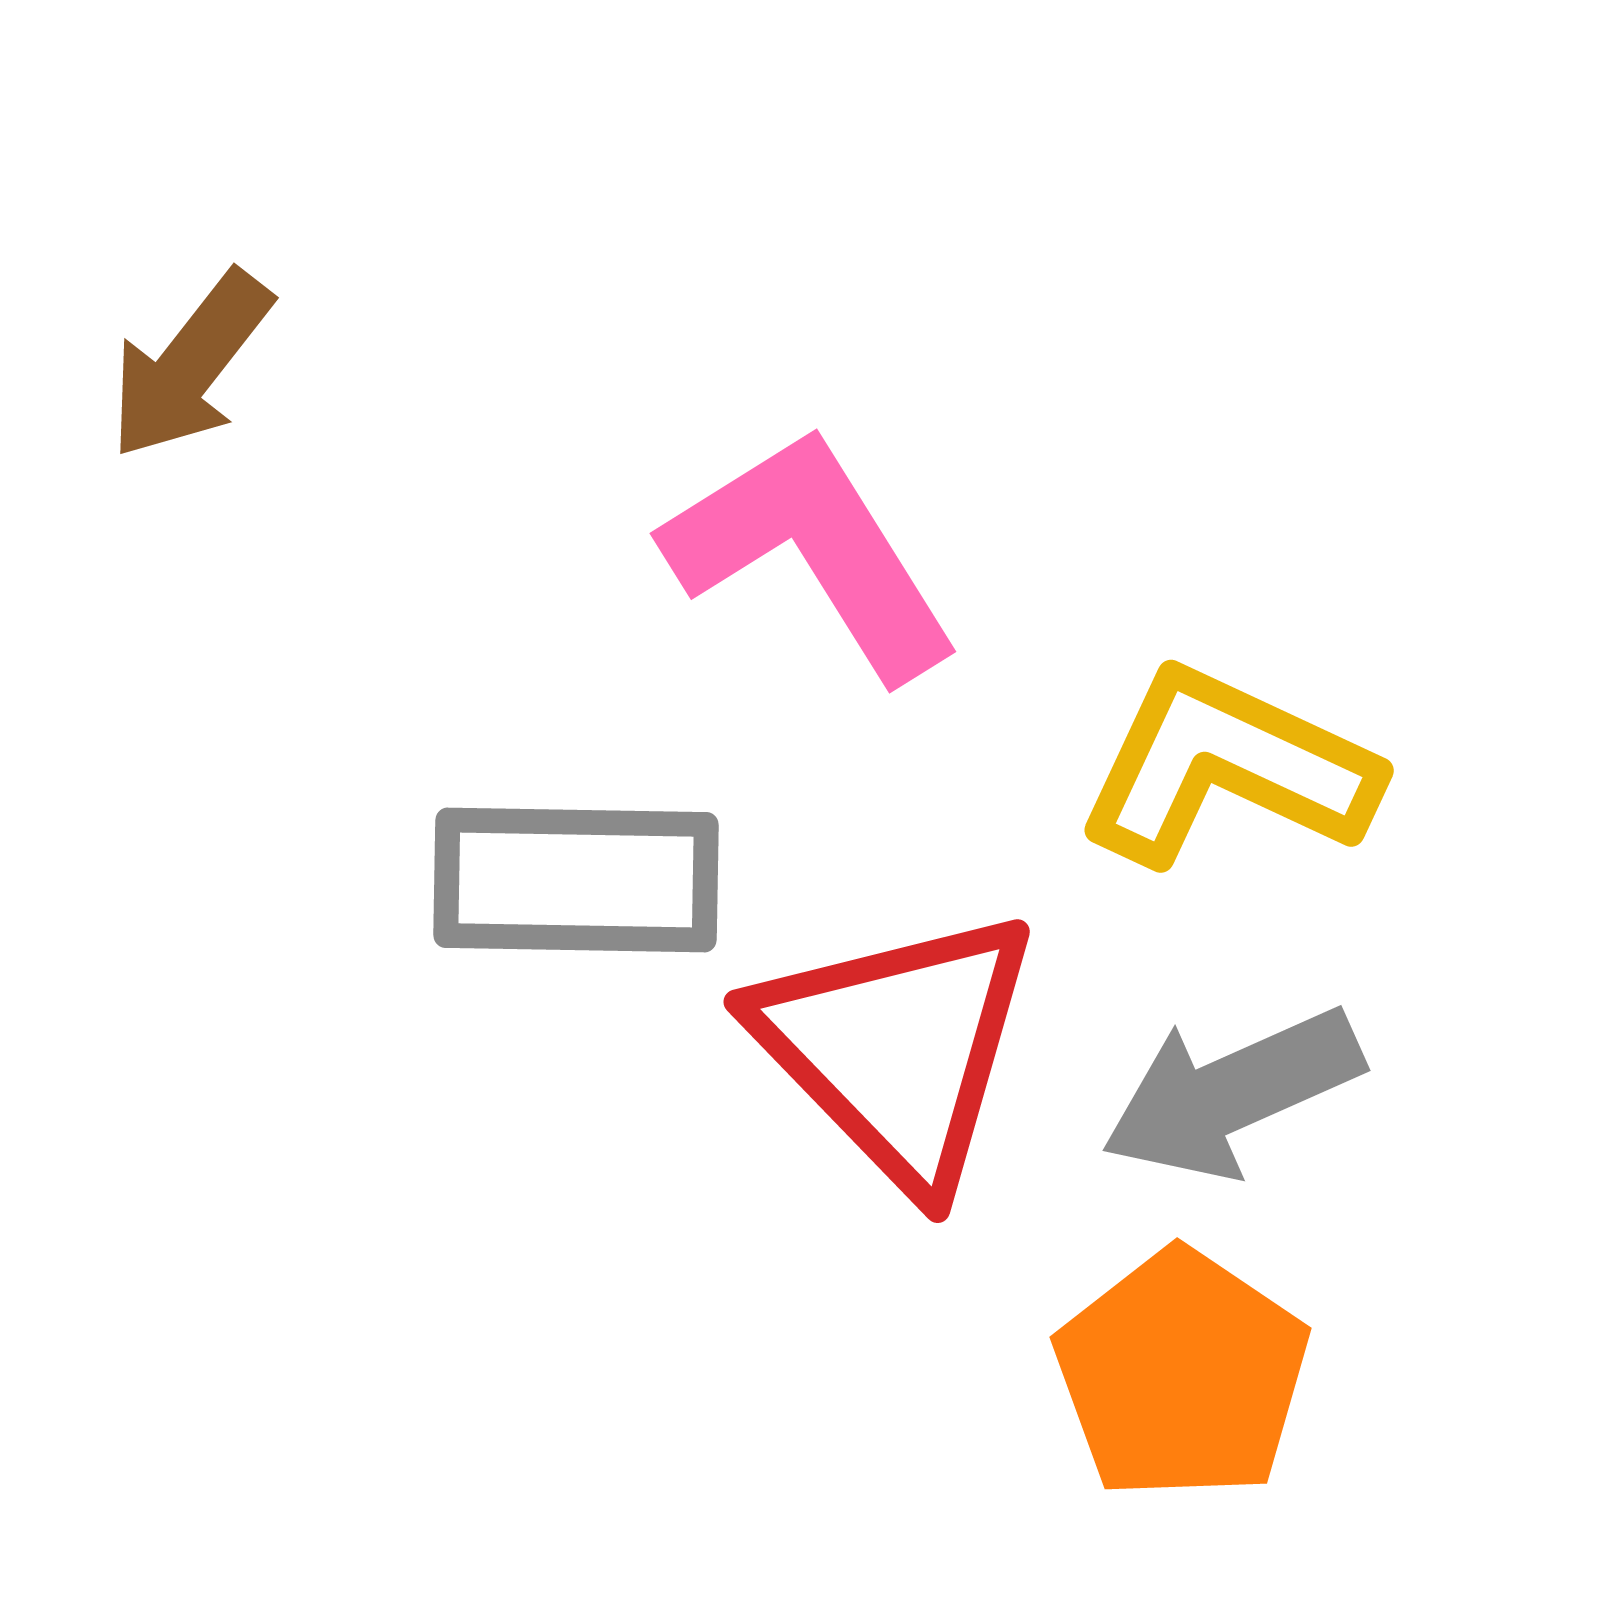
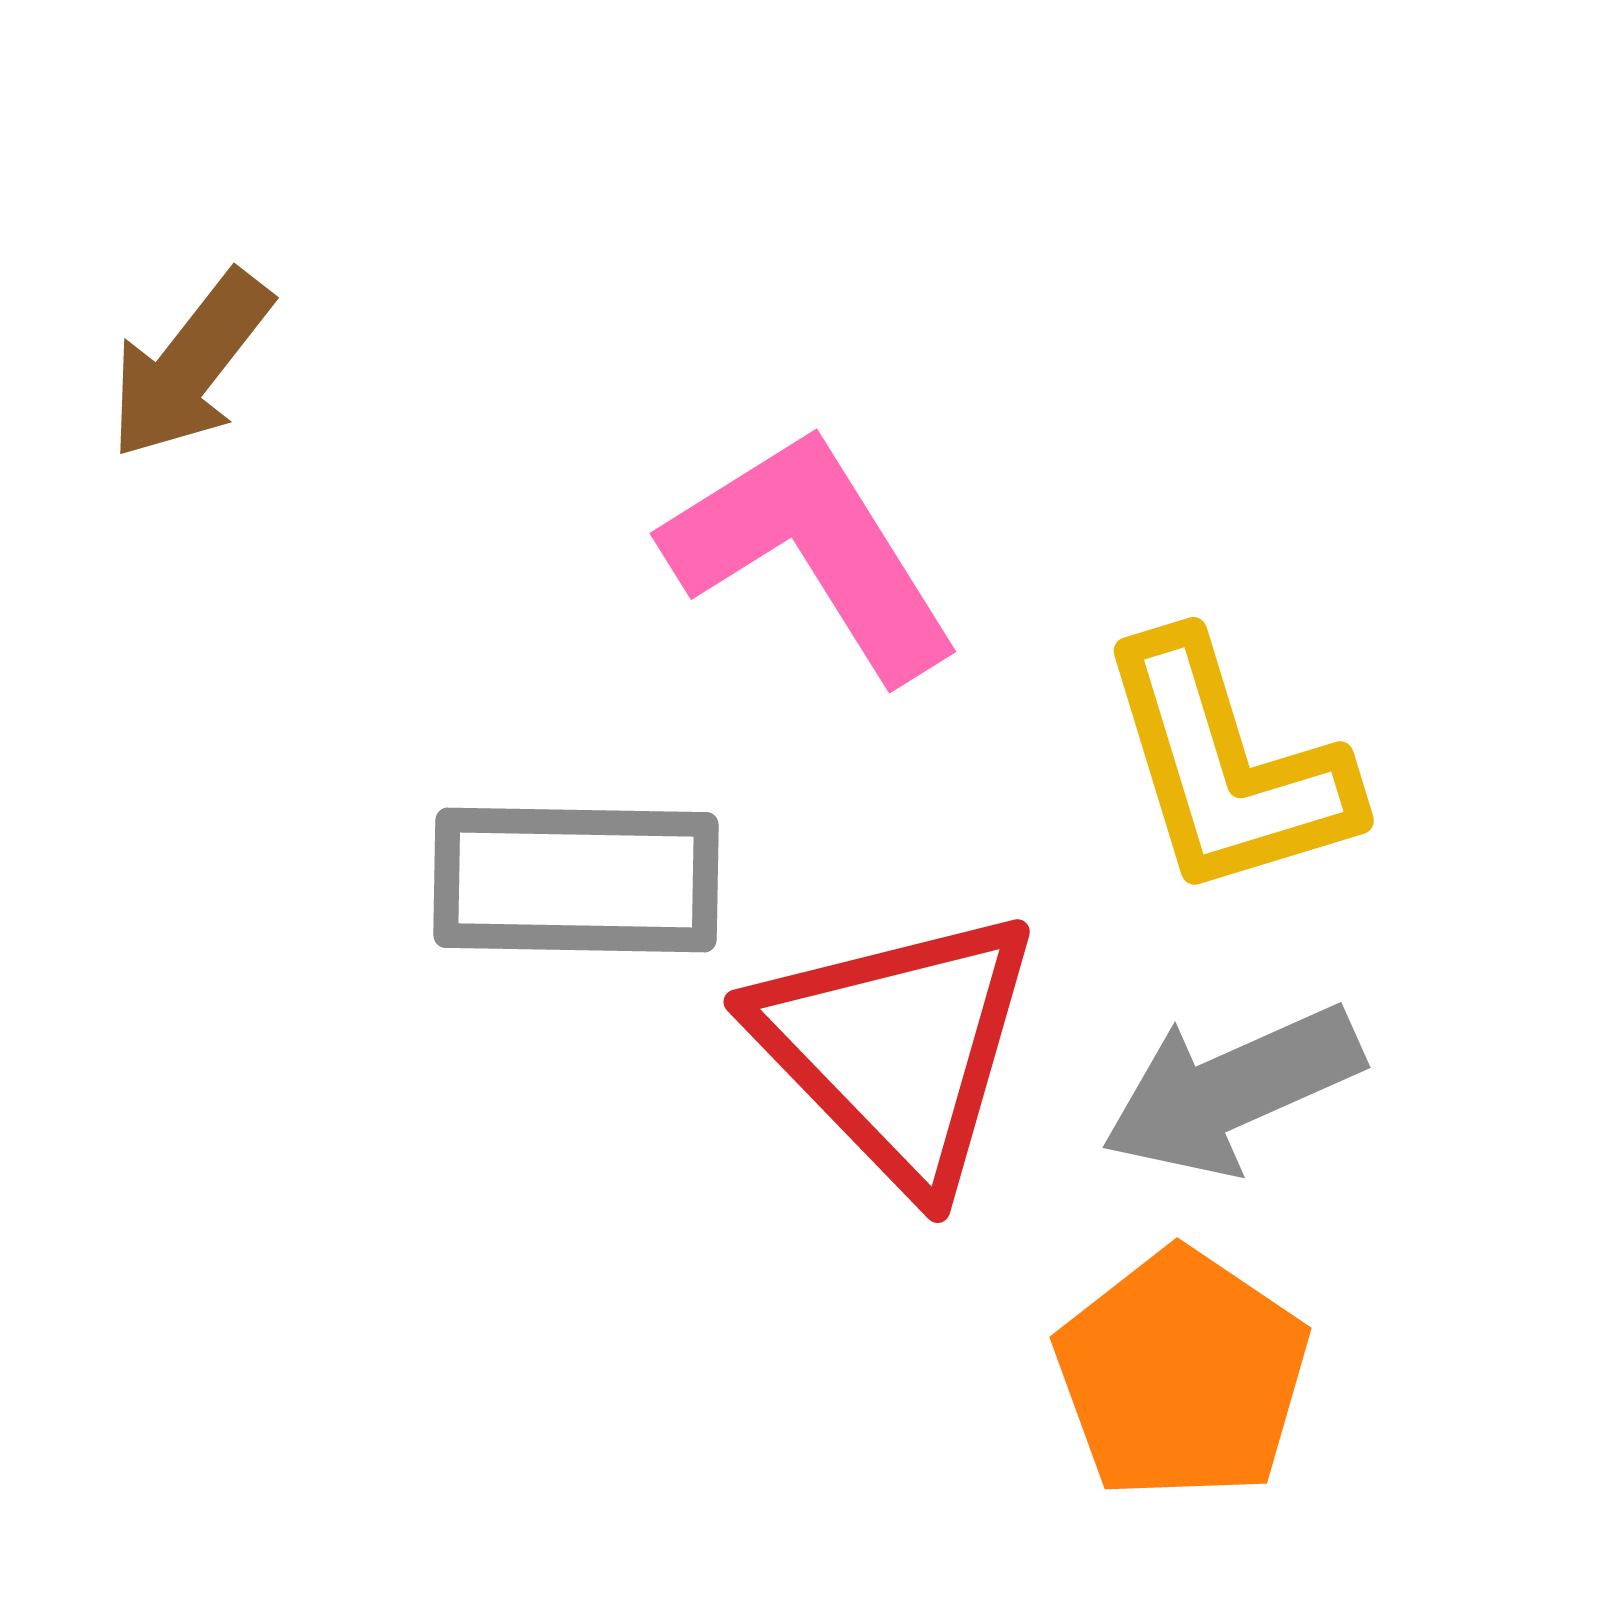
yellow L-shape: rotated 132 degrees counterclockwise
gray arrow: moved 3 px up
